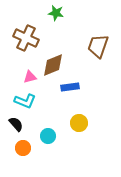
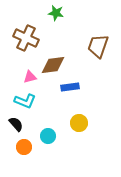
brown diamond: rotated 15 degrees clockwise
orange circle: moved 1 px right, 1 px up
